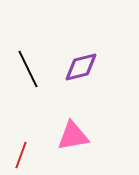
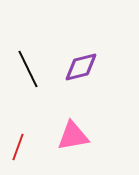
red line: moved 3 px left, 8 px up
